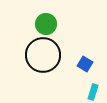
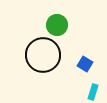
green circle: moved 11 px right, 1 px down
